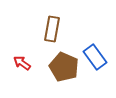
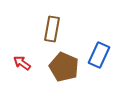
blue rectangle: moved 4 px right, 2 px up; rotated 60 degrees clockwise
